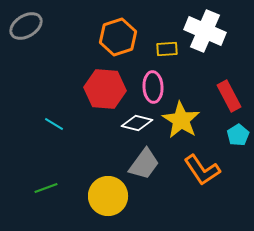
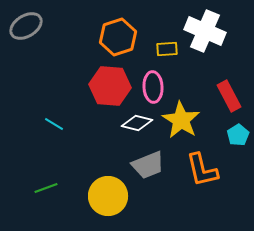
red hexagon: moved 5 px right, 3 px up
gray trapezoid: moved 4 px right, 1 px down; rotated 32 degrees clockwise
orange L-shape: rotated 21 degrees clockwise
